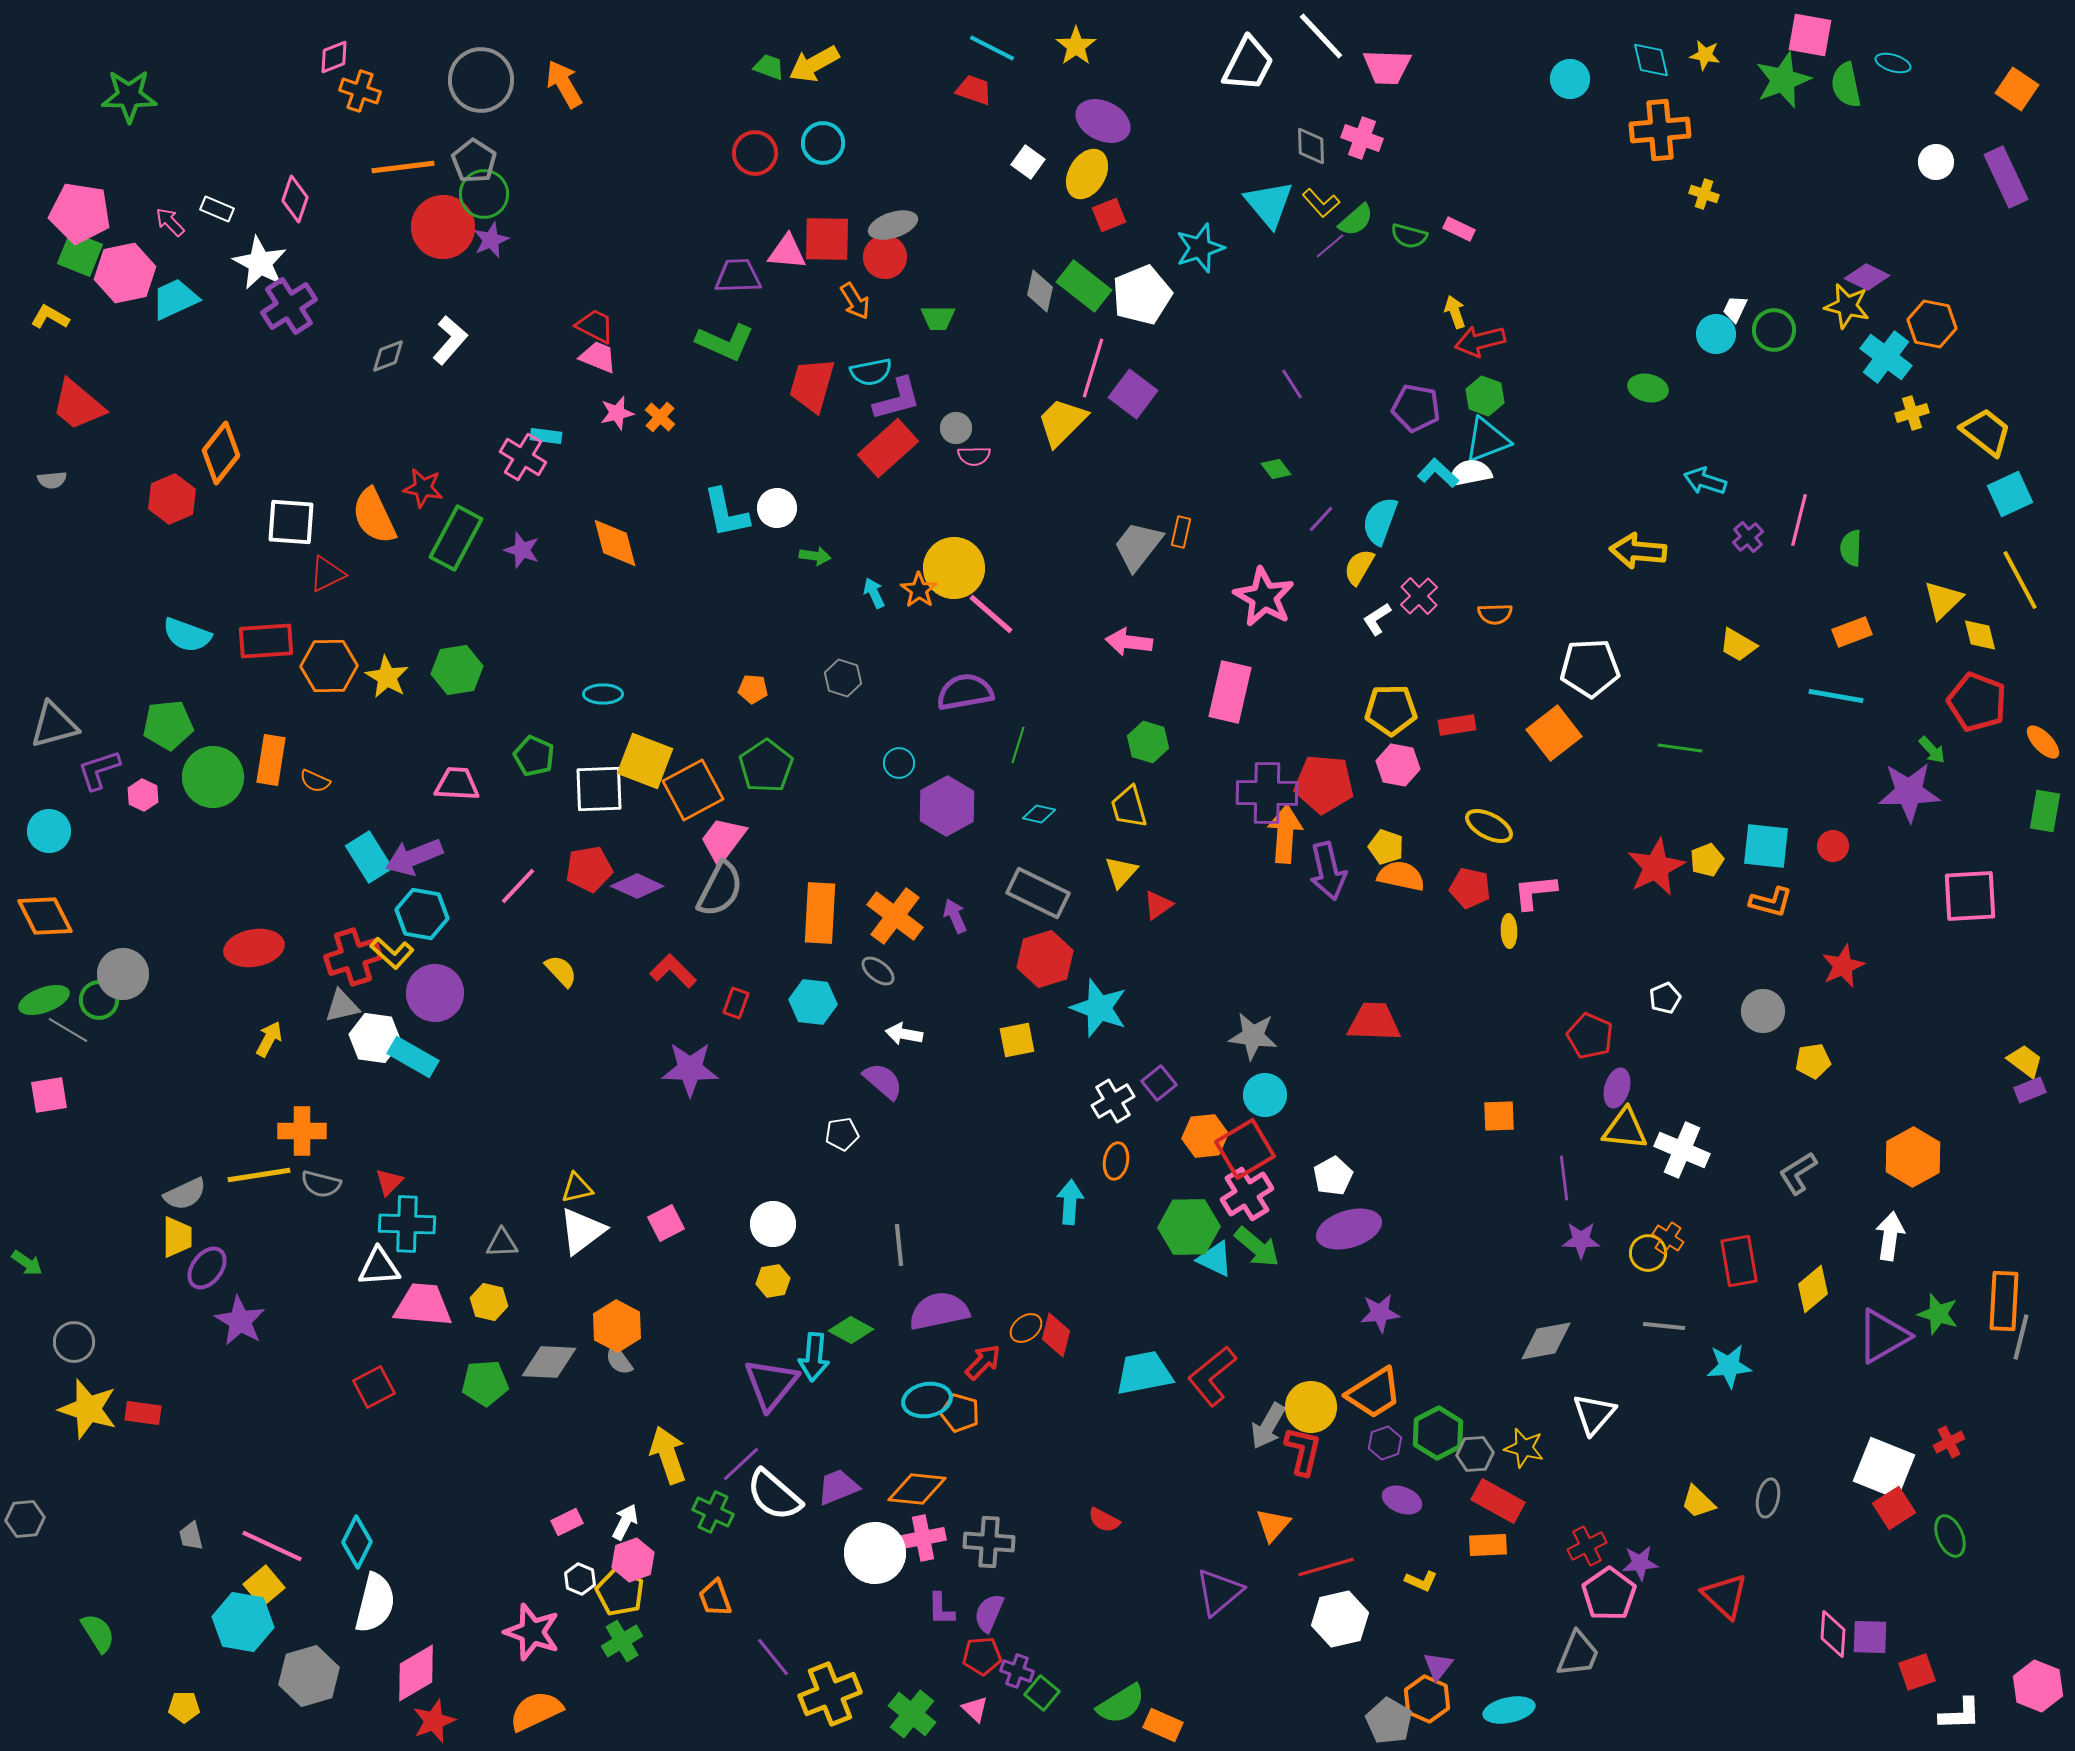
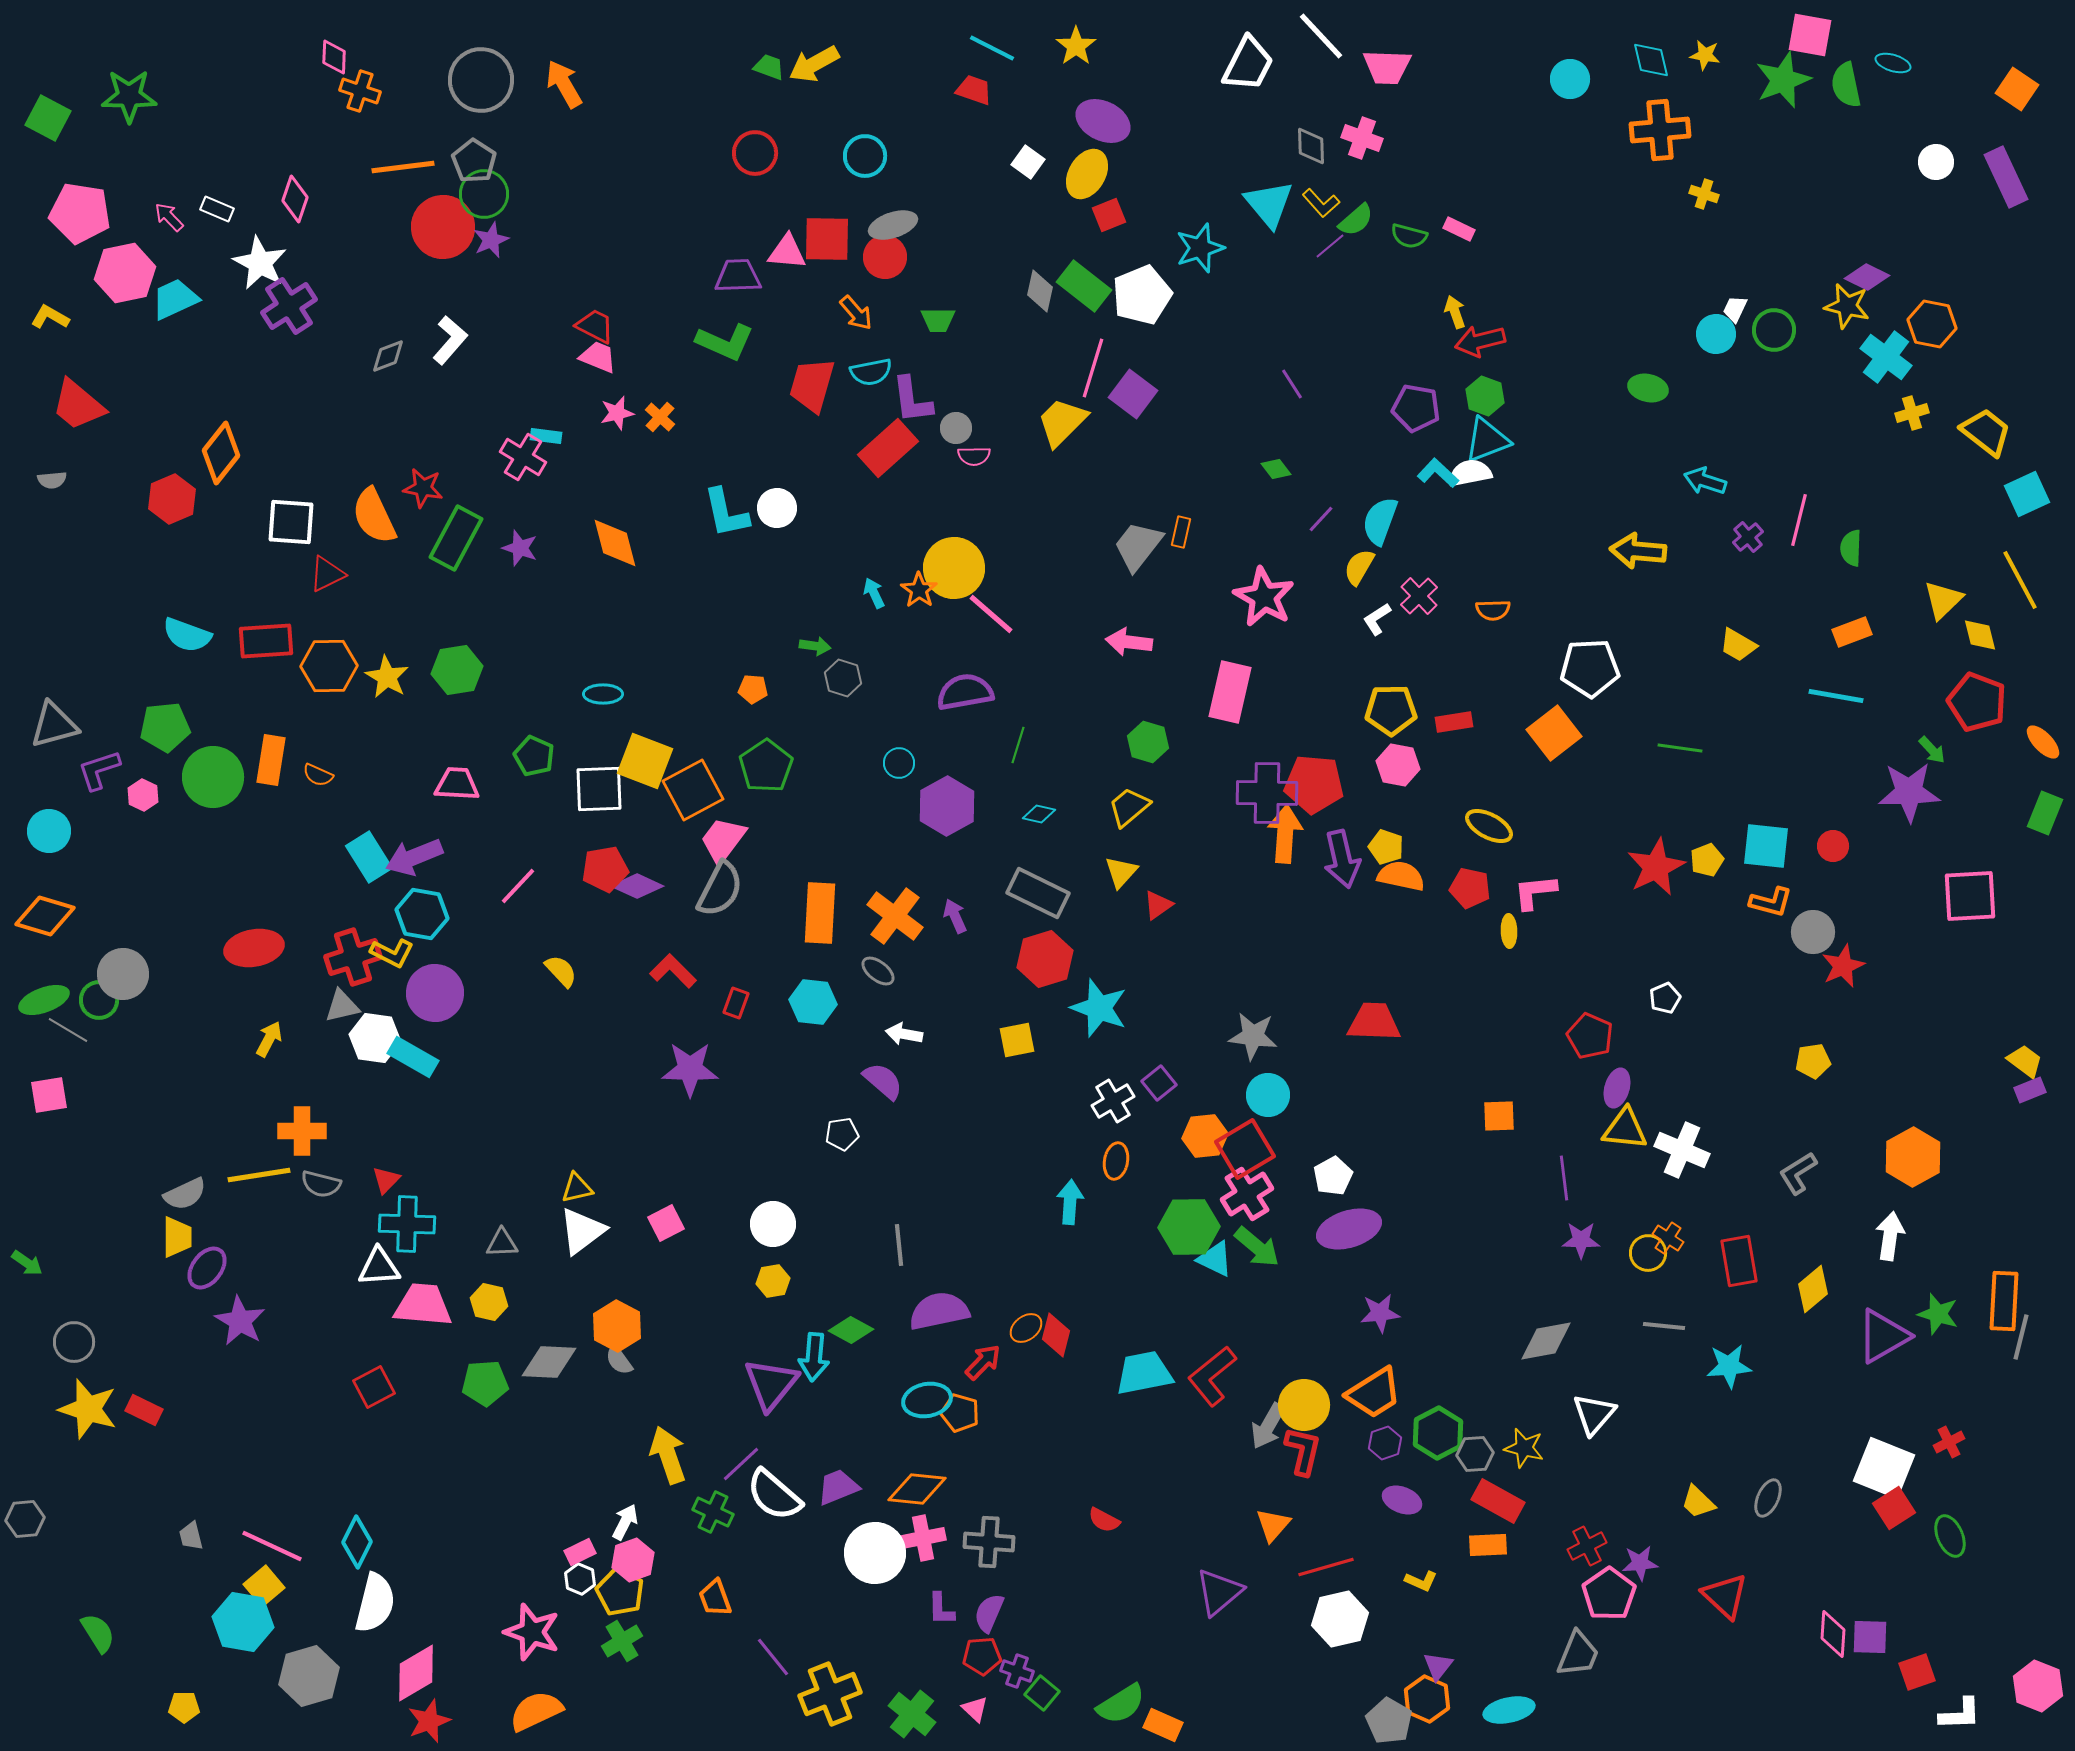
pink diamond at (334, 57): rotated 66 degrees counterclockwise
cyan circle at (823, 143): moved 42 px right, 13 px down
pink arrow at (170, 222): moved 1 px left, 5 px up
green square at (80, 254): moved 32 px left, 136 px up; rotated 6 degrees clockwise
orange arrow at (855, 301): moved 1 px right, 12 px down; rotated 9 degrees counterclockwise
green trapezoid at (938, 318): moved 2 px down
purple L-shape at (897, 399): moved 15 px right, 1 px down; rotated 98 degrees clockwise
cyan square at (2010, 494): moved 17 px right
purple star at (522, 550): moved 2 px left, 2 px up
green arrow at (815, 556): moved 90 px down
orange semicircle at (1495, 614): moved 2 px left, 4 px up
green pentagon at (168, 725): moved 3 px left, 2 px down
red rectangle at (1457, 725): moved 3 px left, 3 px up
orange semicircle at (315, 781): moved 3 px right, 6 px up
red pentagon at (1324, 784): moved 10 px left
yellow trapezoid at (1129, 807): rotated 66 degrees clockwise
green rectangle at (2045, 811): moved 2 px down; rotated 12 degrees clockwise
red pentagon at (589, 869): moved 16 px right
purple arrow at (1328, 871): moved 14 px right, 12 px up
orange diamond at (45, 916): rotated 46 degrees counterclockwise
yellow L-shape at (392, 953): rotated 15 degrees counterclockwise
gray circle at (1763, 1011): moved 50 px right, 79 px up
cyan circle at (1265, 1095): moved 3 px right
red triangle at (389, 1182): moved 3 px left, 2 px up
yellow circle at (1311, 1407): moved 7 px left, 2 px up
red rectangle at (143, 1413): moved 1 px right, 3 px up; rotated 18 degrees clockwise
gray ellipse at (1768, 1498): rotated 12 degrees clockwise
pink rectangle at (567, 1522): moved 13 px right, 30 px down
red star at (434, 1721): moved 5 px left
